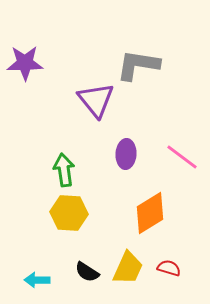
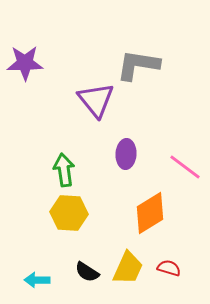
pink line: moved 3 px right, 10 px down
